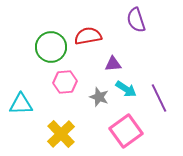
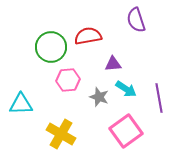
pink hexagon: moved 3 px right, 2 px up
purple line: rotated 16 degrees clockwise
yellow cross: rotated 16 degrees counterclockwise
